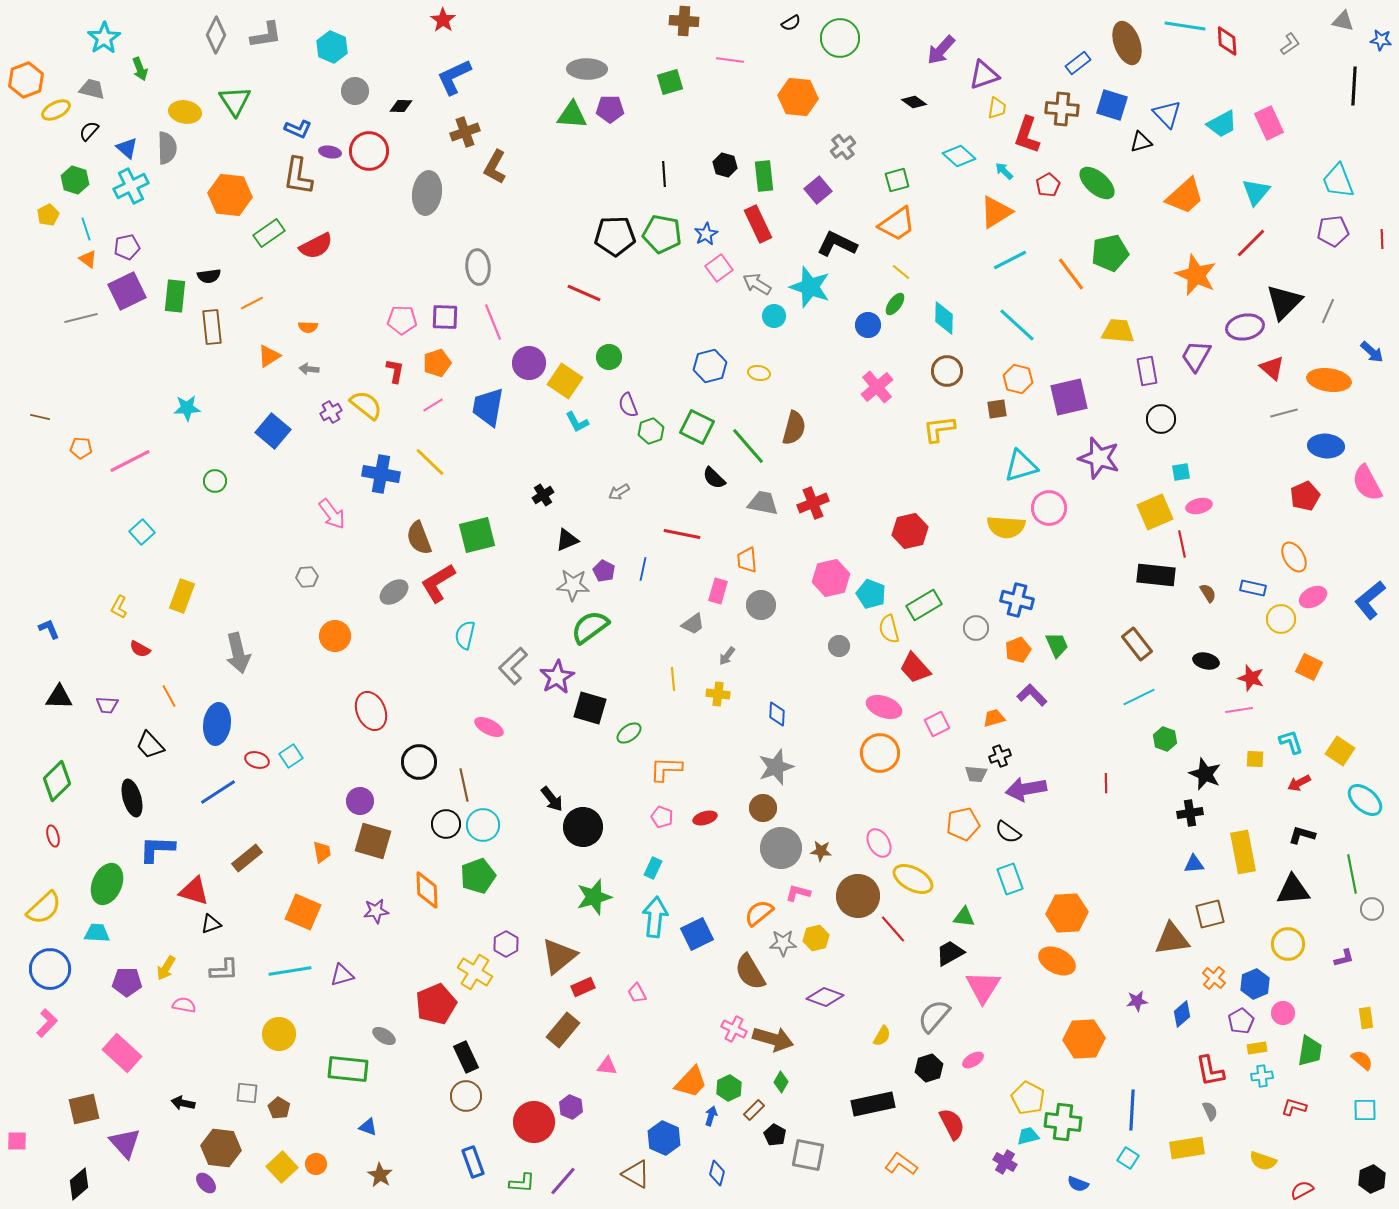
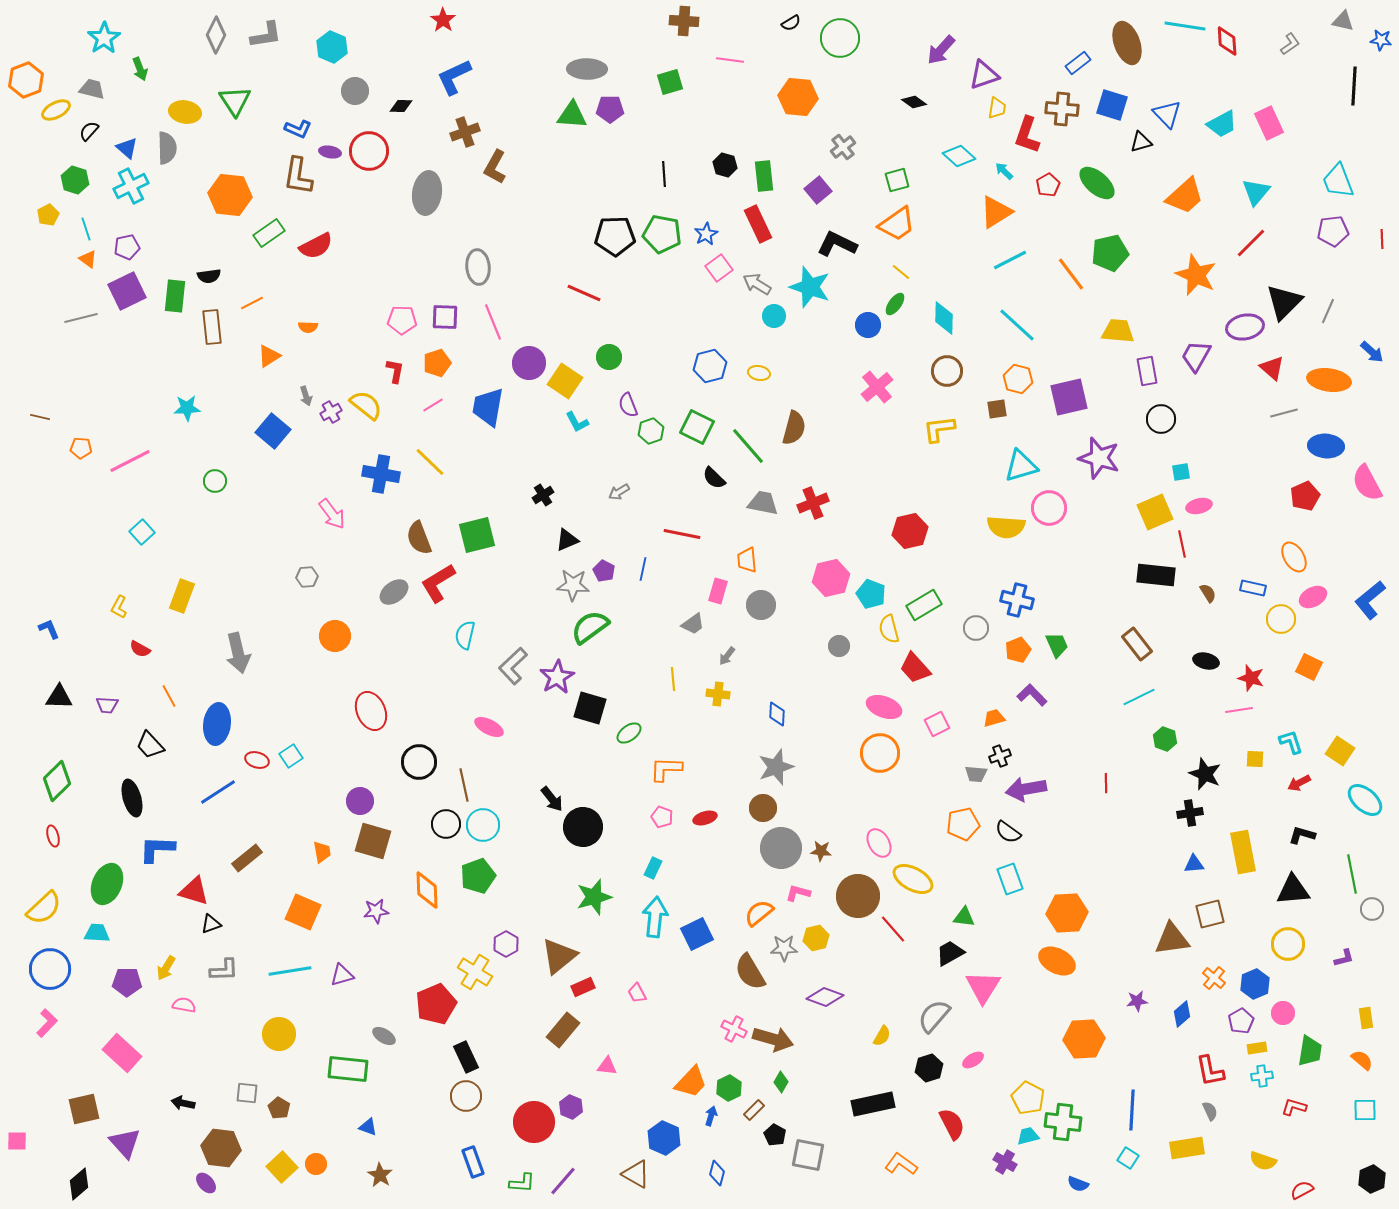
gray arrow at (309, 369): moved 3 px left, 27 px down; rotated 114 degrees counterclockwise
gray star at (783, 943): moved 1 px right, 5 px down
